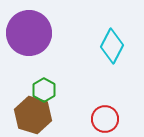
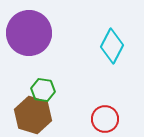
green hexagon: moved 1 px left; rotated 20 degrees counterclockwise
